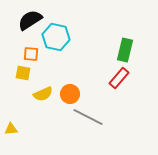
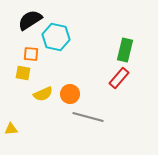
gray line: rotated 12 degrees counterclockwise
